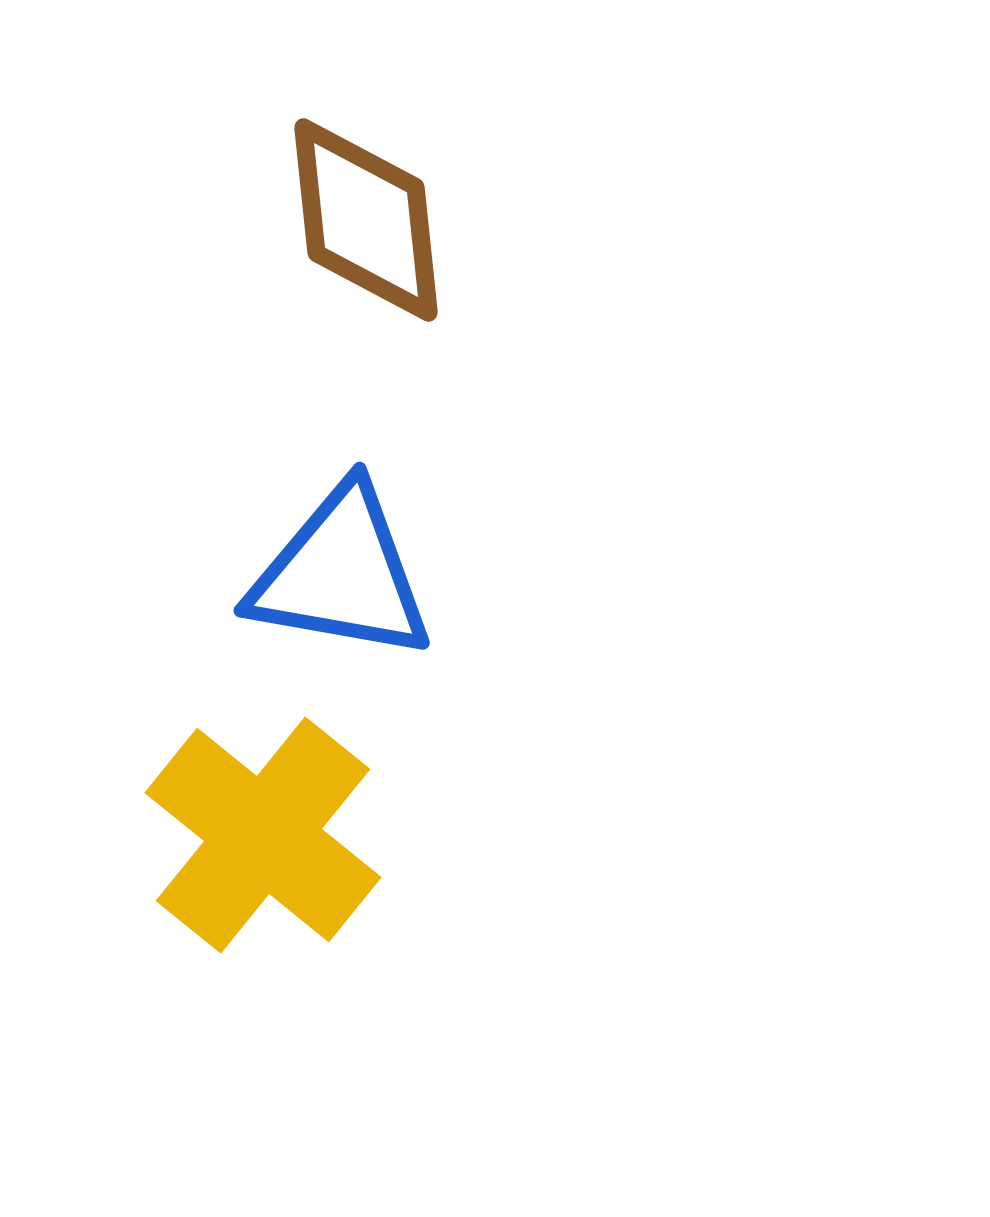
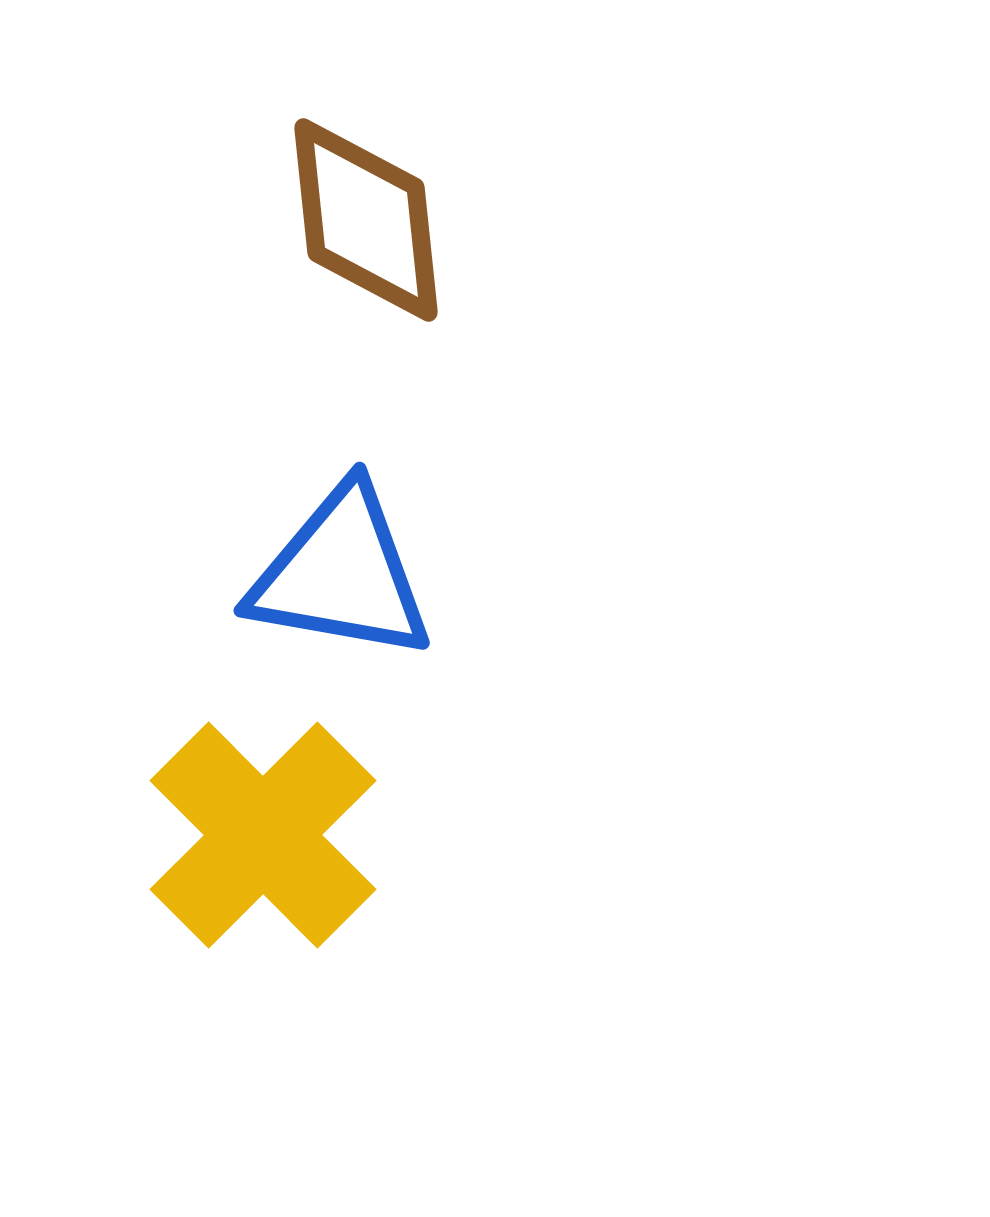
yellow cross: rotated 6 degrees clockwise
